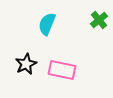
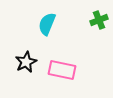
green cross: rotated 18 degrees clockwise
black star: moved 2 px up
